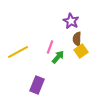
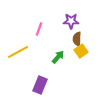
purple star: rotated 28 degrees counterclockwise
pink line: moved 11 px left, 18 px up
purple rectangle: moved 3 px right
